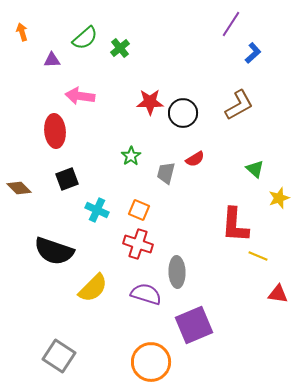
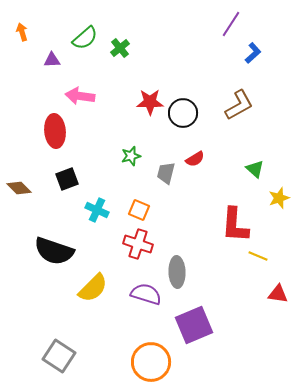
green star: rotated 18 degrees clockwise
